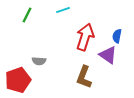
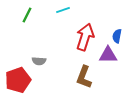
purple triangle: rotated 36 degrees counterclockwise
